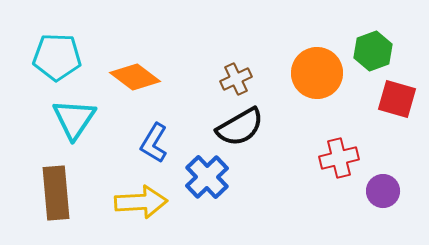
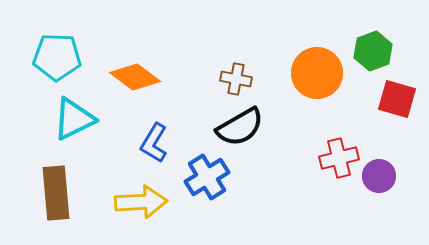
brown cross: rotated 36 degrees clockwise
cyan triangle: rotated 30 degrees clockwise
blue cross: rotated 12 degrees clockwise
purple circle: moved 4 px left, 15 px up
